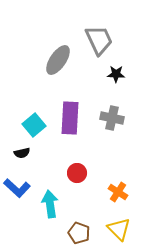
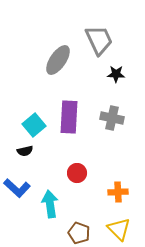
purple rectangle: moved 1 px left, 1 px up
black semicircle: moved 3 px right, 2 px up
orange cross: rotated 36 degrees counterclockwise
